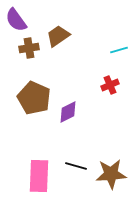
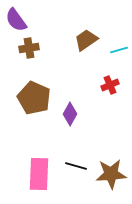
brown trapezoid: moved 28 px right, 4 px down
purple diamond: moved 2 px right, 2 px down; rotated 35 degrees counterclockwise
pink rectangle: moved 2 px up
